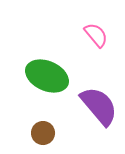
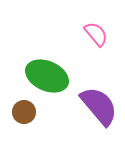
pink semicircle: moved 1 px up
brown circle: moved 19 px left, 21 px up
